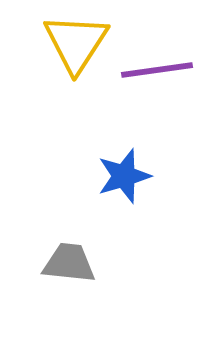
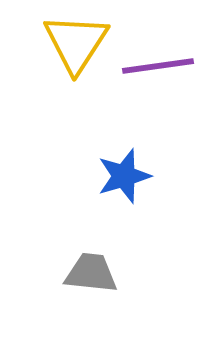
purple line: moved 1 px right, 4 px up
gray trapezoid: moved 22 px right, 10 px down
